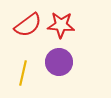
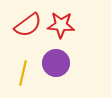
purple circle: moved 3 px left, 1 px down
